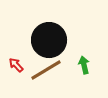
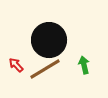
brown line: moved 1 px left, 1 px up
